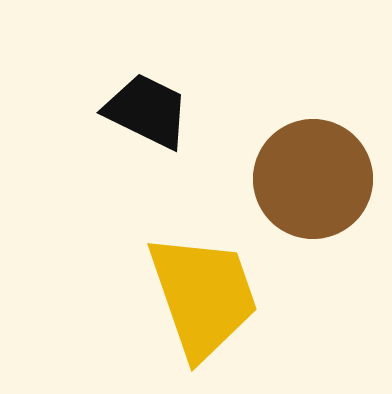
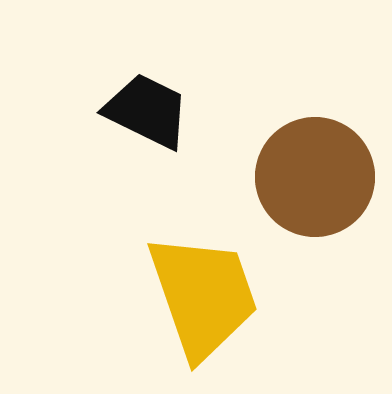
brown circle: moved 2 px right, 2 px up
